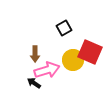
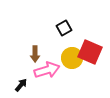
yellow circle: moved 1 px left, 2 px up
black arrow: moved 13 px left, 2 px down; rotated 96 degrees clockwise
